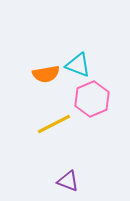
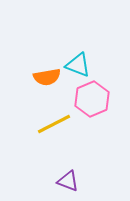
orange semicircle: moved 1 px right, 3 px down
